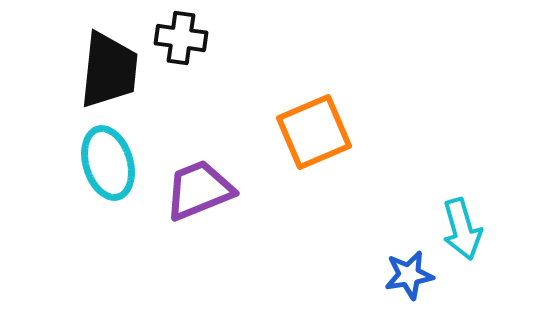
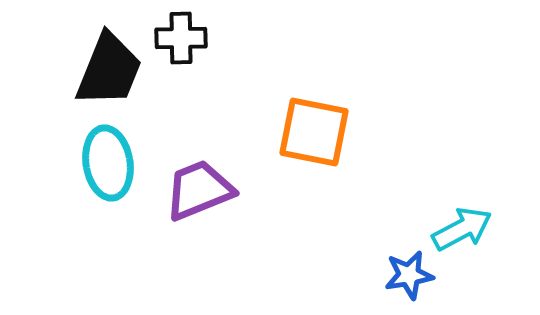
black cross: rotated 9 degrees counterclockwise
black trapezoid: rotated 16 degrees clockwise
orange square: rotated 34 degrees clockwise
cyan ellipse: rotated 8 degrees clockwise
cyan arrow: rotated 102 degrees counterclockwise
